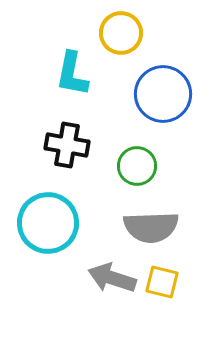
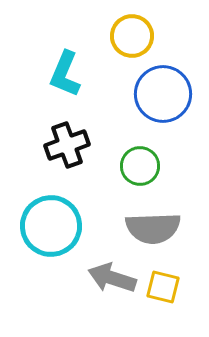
yellow circle: moved 11 px right, 3 px down
cyan L-shape: moved 7 px left; rotated 12 degrees clockwise
black cross: rotated 30 degrees counterclockwise
green circle: moved 3 px right
cyan circle: moved 3 px right, 3 px down
gray semicircle: moved 2 px right, 1 px down
yellow square: moved 1 px right, 5 px down
